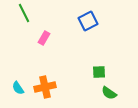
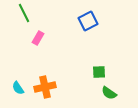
pink rectangle: moved 6 px left
